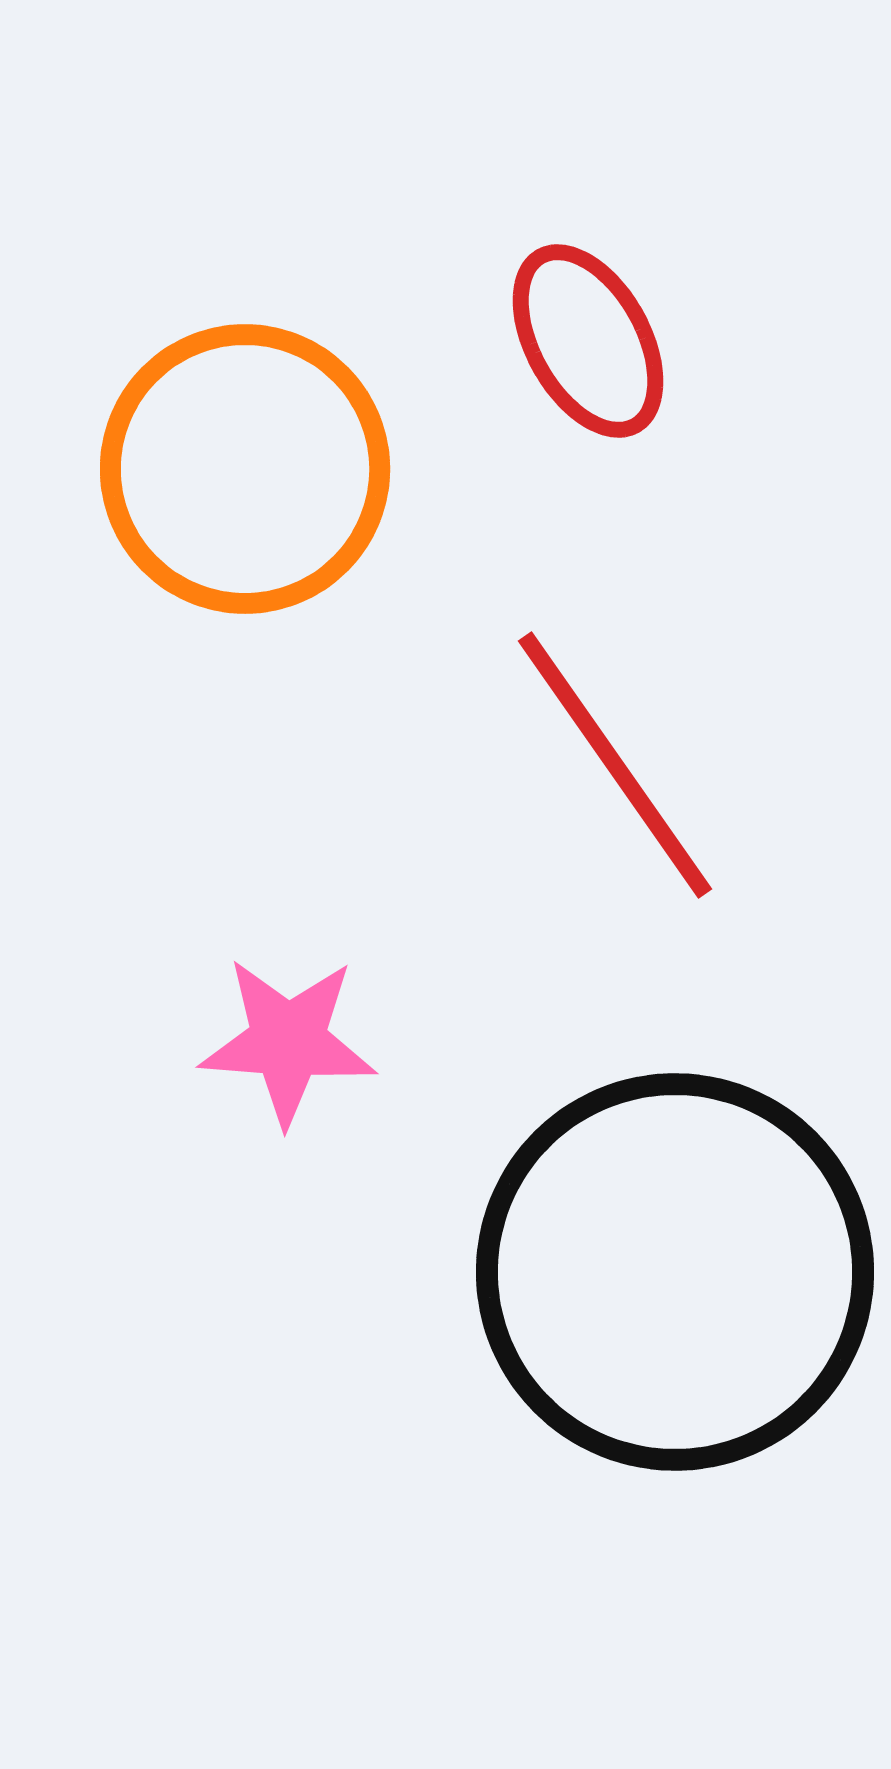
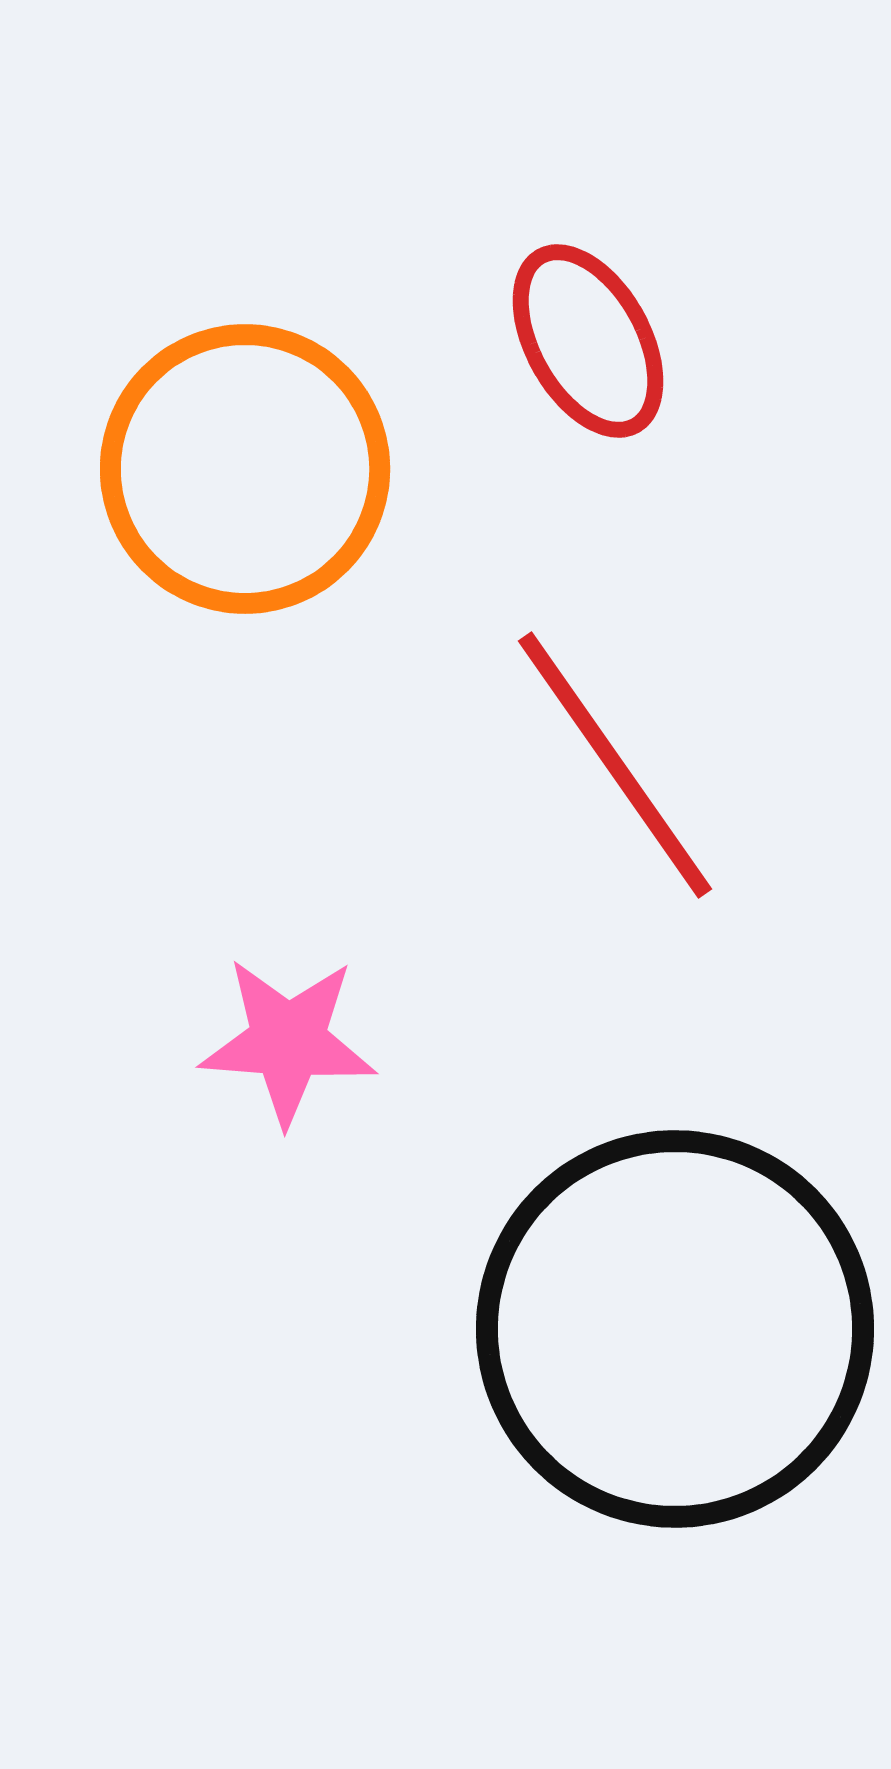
black circle: moved 57 px down
